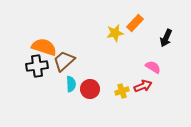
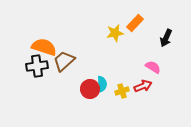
cyan semicircle: moved 31 px right
